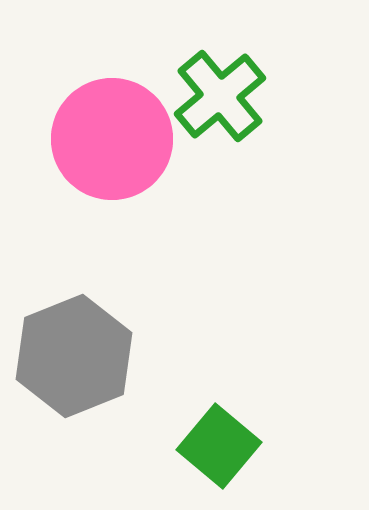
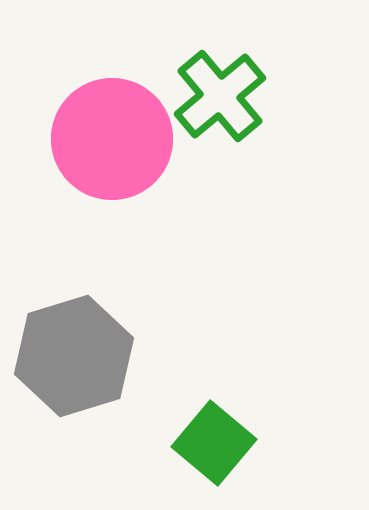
gray hexagon: rotated 5 degrees clockwise
green square: moved 5 px left, 3 px up
